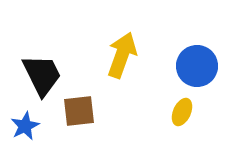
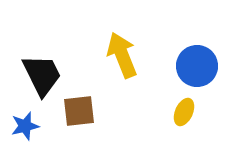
yellow arrow: rotated 42 degrees counterclockwise
yellow ellipse: moved 2 px right
blue star: rotated 12 degrees clockwise
